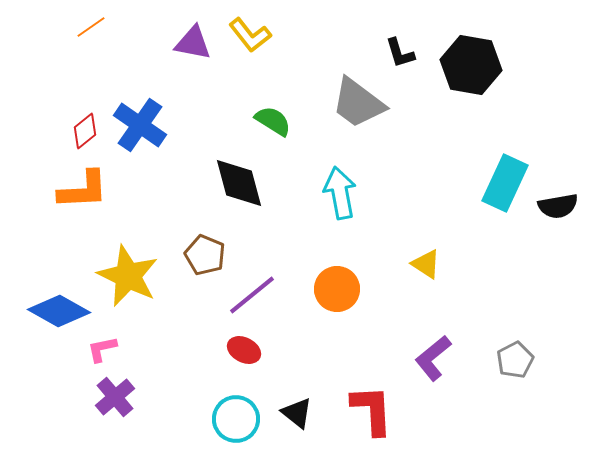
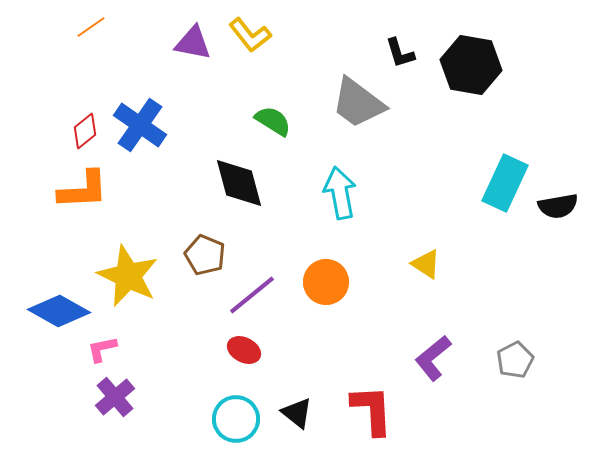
orange circle: moved 11 px left, 7 px up
